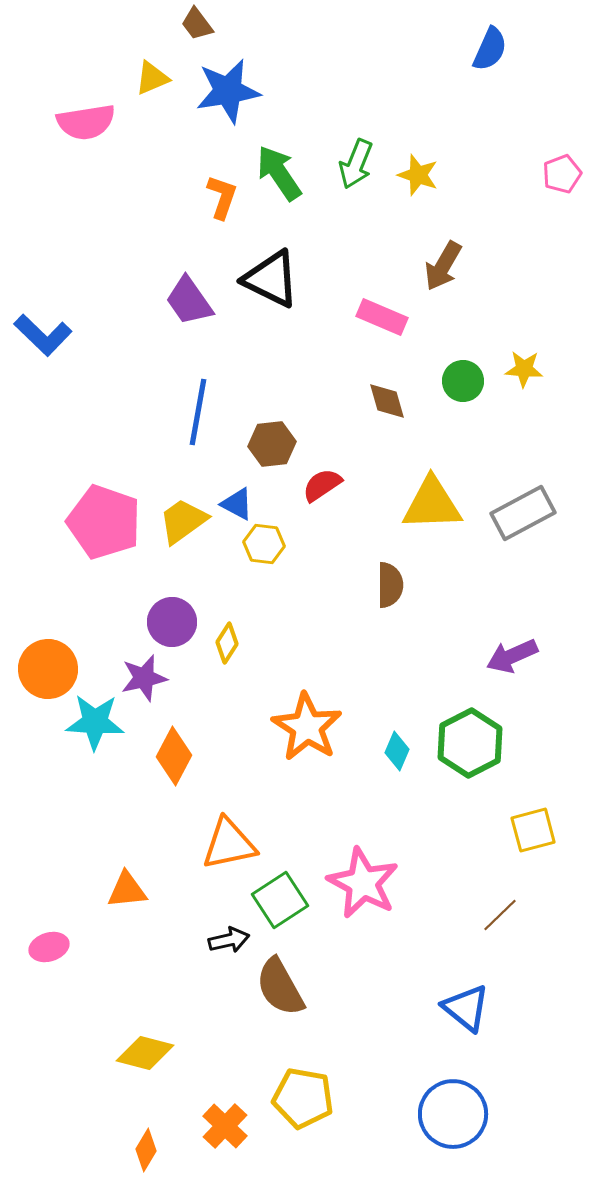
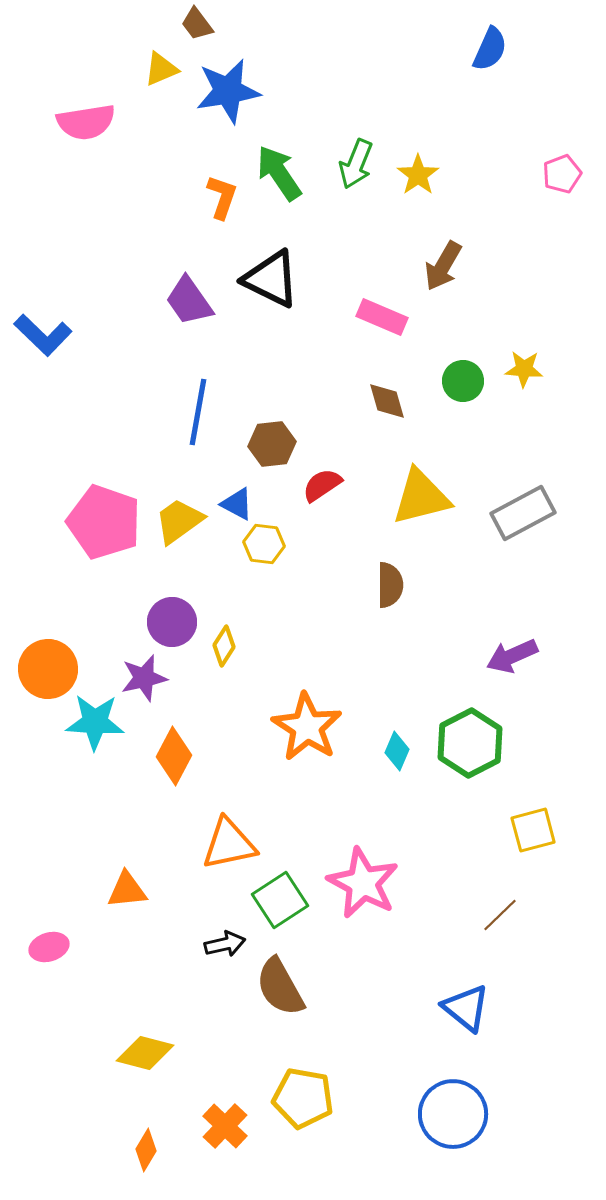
yellow triangle at (152, 78): moved 9 px right, 9 px up
yellow star at (418, 175): rotated 18 degrees clockwise
yellow triangle at (432, 504): moved 11 px left, 7 px up; rotated 12 degrees counterclockwise
yellow trapezoid at (183, 521): moved 4 px left
yellow diamond at (227, 643): moved 3 px left, 3 px down
black arrow at (229, 940): moved 4 px left, 4 px down
